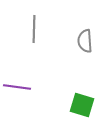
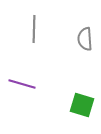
gray semicircle: moved 2 px up
purple line: moved 5 px right, 3 px up; rotated 8 degrees clockwise
